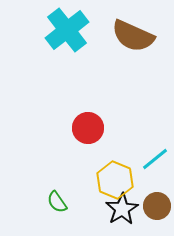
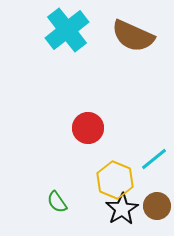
cyan line: moved 1 px left
